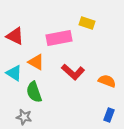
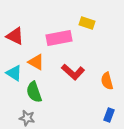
orange semicircle: rotated 126 degrees counterclockwise
gray star: moved 3 px right, 1 px down
